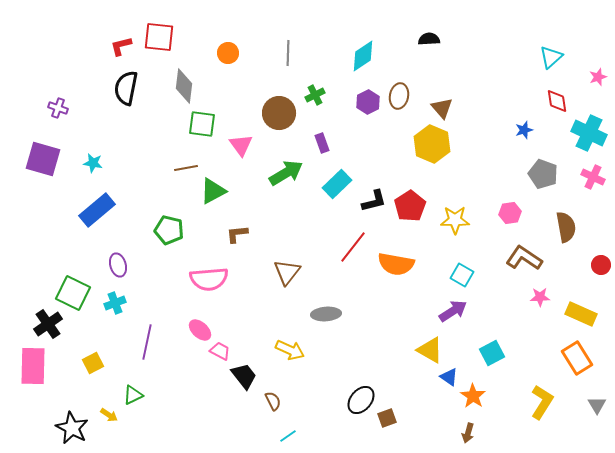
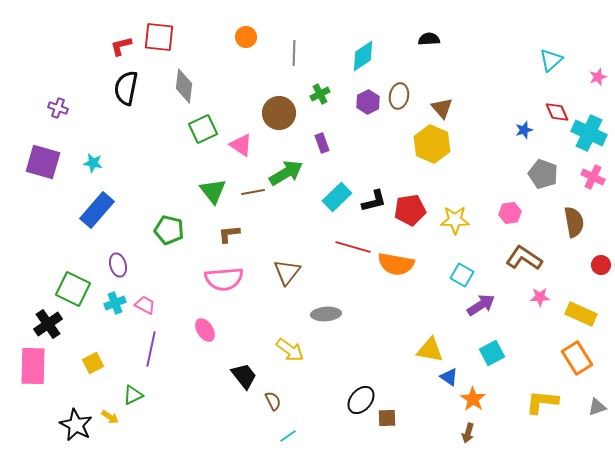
orange circle at (228, 53): moved 18 px right, 16 px up
gray line at (288, 53): moved 6 px right
cyan triangle at (551, 57): moved 3 px down
green cross at (315, 95): moved 5 px right, 1 px up
red diamond at (557, 101): moved 11 px down; rotated 15 degrees counterclockwise
green square at (202, 124): moved 1 px right, 5 px down; rotated 32 degrees counterclockwise
pink triangle at (241, 145): rotated 20 degrees counterclockwise
purple square at (43, 159): moved 3 px down
brown line at (186, 168): moved 67 px right, 24 px down
cyan rectangle at (337, 184): moved 13 px down
green triangle at (213, 191): rotated 40 degrees counterclockwise
red pentagon at (410, 206): moved 4 px down; rotated 24 degrees clockwise
blue rectangle at (97, 210): rotated 9 degrees counterclockwise
brown semicircle at (566, 227): moved 8 px right, 5 px up
brown L-shape at (237, 234): moved 8 px left
red line at (353, 247): rotated 68 degrees clockwise
pink semicircle at (209, 279): moved 15 px right
green square at (73, 293): moved 4 px up
purple arrow at (453, 311): moved 28 px right, 6 px up
pink ellipse at (200, 330): moved 5 px right; rotated 15 degrees clockwise
purple line at (147, 342): moved 4 px right, 7 px down
yellow arrow at (290, 350): rotated 12 degrees clockwise
yellow triangle at (430, 350): rotated 20 degrees counterclockwise
pink trapezoid at (220, 351): moved 75 px left, 46 px up
orange star at (473, 396): moved 3 px down
yellow L-shape at (542, 402): rotated 116 degrees counterclockwise
gray triangle at (597, 405): moved 2 px down; rotated 42 degrees clockwise
yellow arrow at (109, 415): moved 1 px right, 2 px down
brown square at (387, 418): rotated 18 degrees clockwise
black star at (72, 428): moved 4 px right, 3 px up
